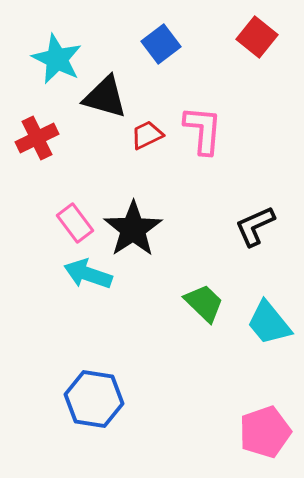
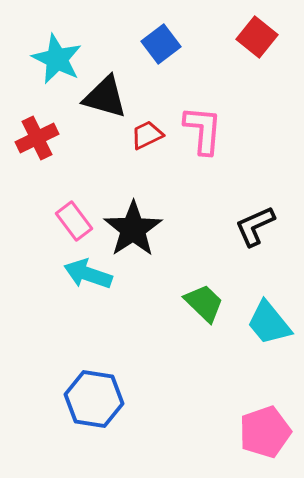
pink rectangle: moved 1 px left, 2 px up
